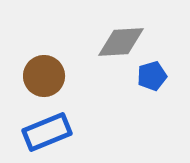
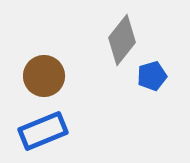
gray diamond: moved 1 px right, 2 px up; rotated 48 degrees counterclockwise
blue rectangle: moved 4 px left, 1 px up
